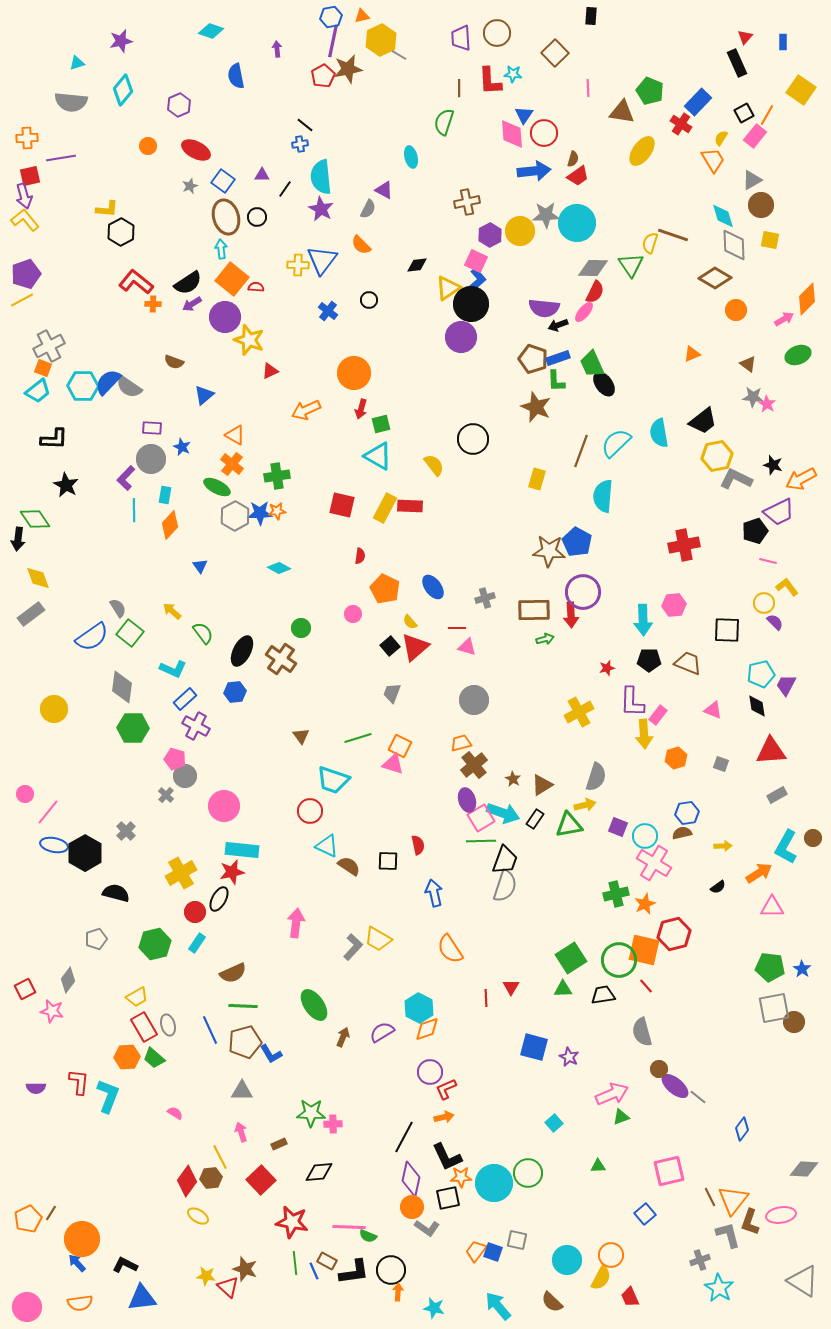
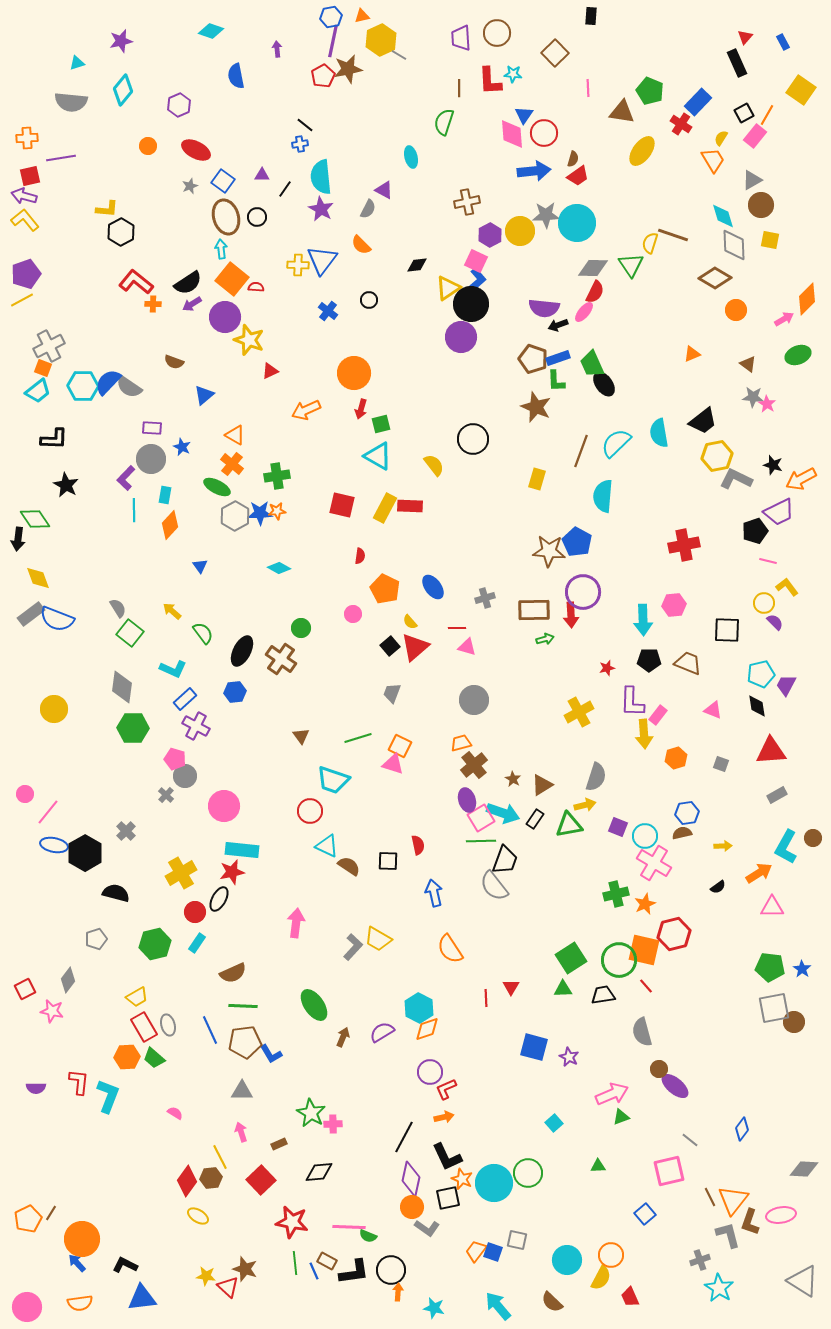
blue rectangle at (783, 42): rotated 28 degrees counterclockwise
purple arrow at (24, 196): rotated 120 degrees clockwise
blue semicircle at (92, 637): moved 35 px left, 18 px up; rotated 56 degrees clockwise
gray semicircle at (505, 886): moved 11 px left; rotated 124 degrees clockwise
brown pentagon at (245, 1042): rotated 8 degrees clockwise
gray line at (698, 1097): moved 8 px left, 43 px down
green star at (311, 1113): rotated 28 degrees clockwise
orange star at (461, 1177): moved 1 px right, 2 px down; rotated 25 degrees clockwise
